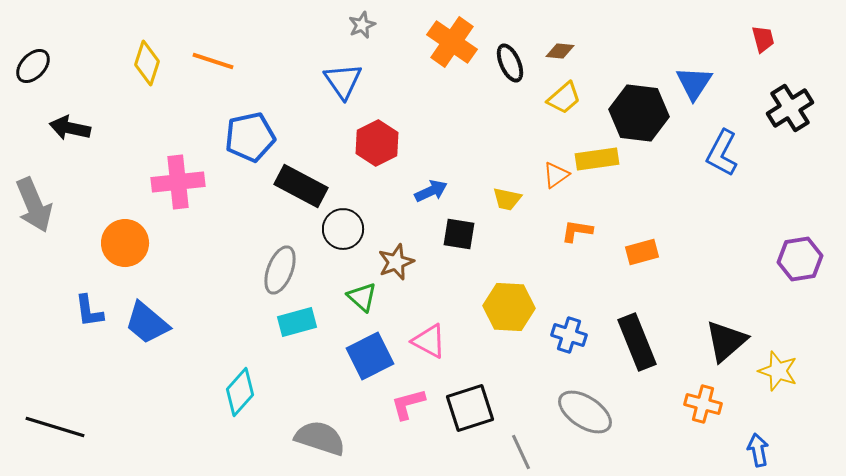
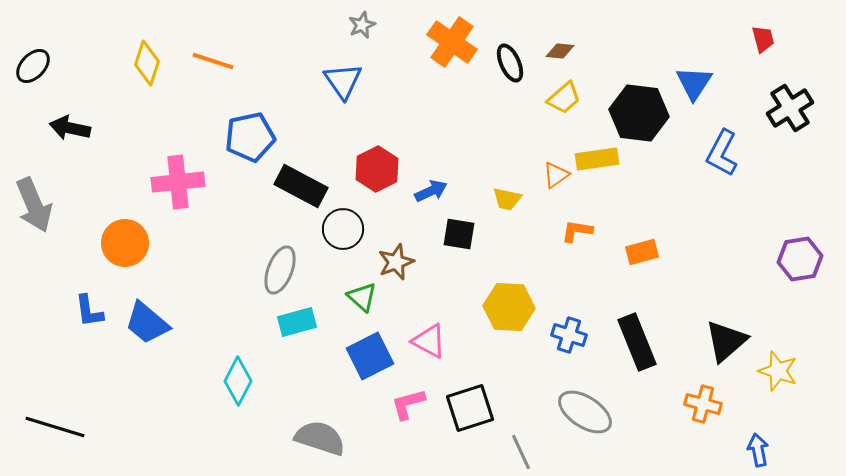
red hexagon at (377, 143): moved 26 px down
cyan diamond at (240, 392): moved 2 px left, 11 px up; rotated 15 degrees counterclockwise
